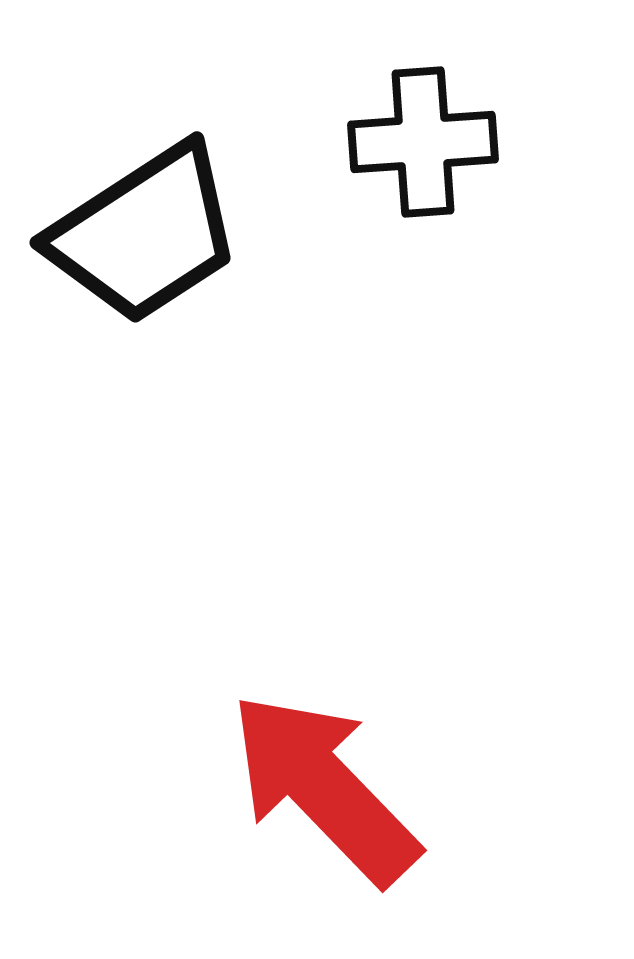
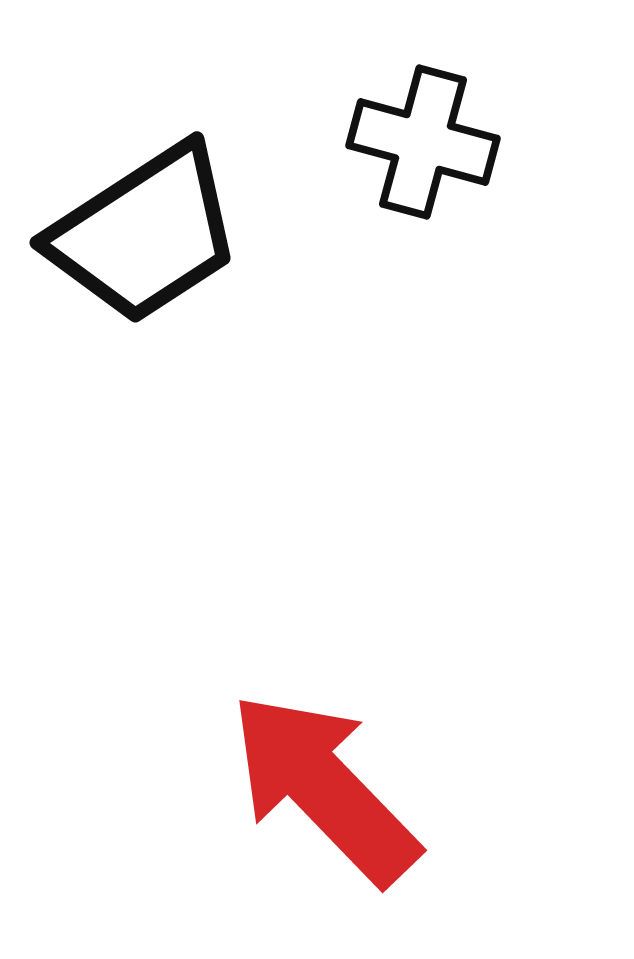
black cross: rotated 19 degrees clockwise
